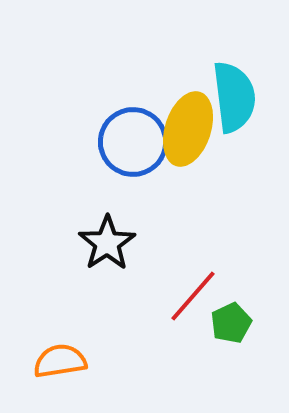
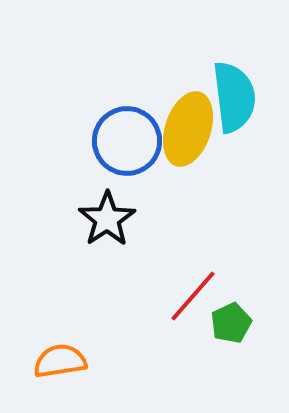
blue circle: moved 6 px left, 1 px up
black star: moved 24 px up
